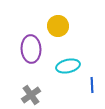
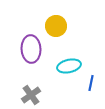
yellow circle: moved 2 px left
cyan ellipse: moved 1 px right
blue line: moved 1 px left, 2 px up; rotated 14 degrees clockwise
